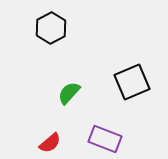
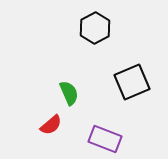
black hexagon: moved 44 px right
green semicircle: rotated 115 degrees clockwise
red semicircle: moved 1 px right, 18 px up
